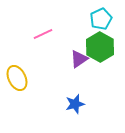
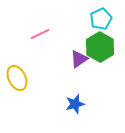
pink line: moved 3 px left
